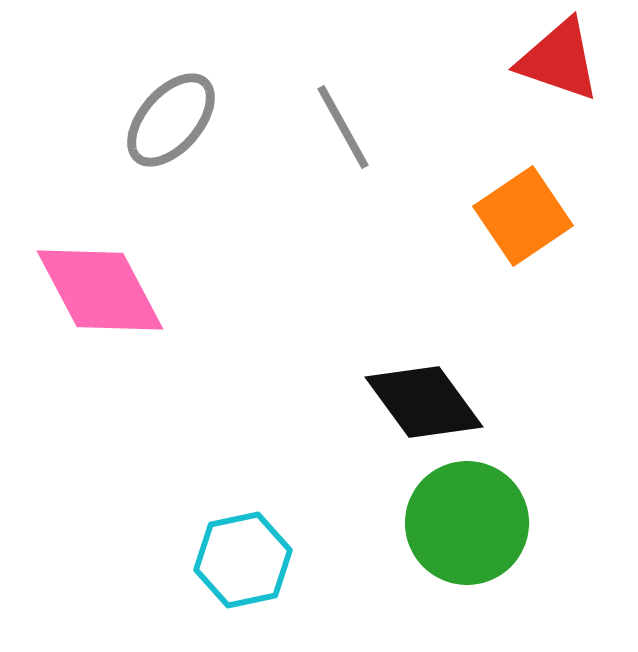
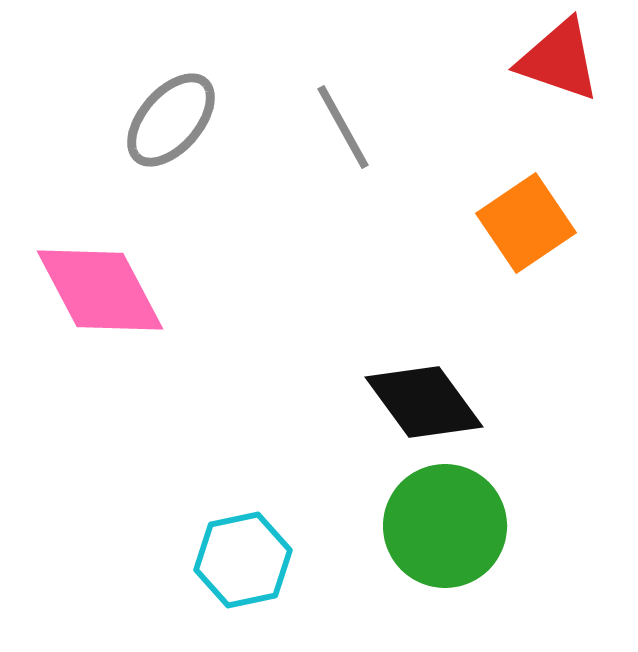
orange square: moved 3 px right, 7 px down
green circle: moved 22 px left, 3 px down
